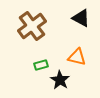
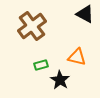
black triangle: moved 4 px right, 4 px up
